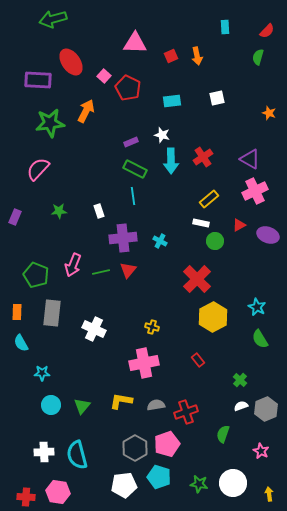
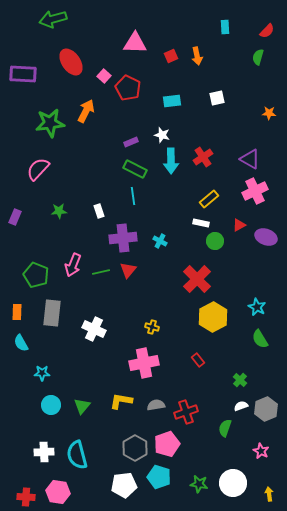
purple rectangle at (38, 80): moved 15 px left, 6 px up
orange star at (269, 113): rotated 16 degrees counterclockwise
purple ellipse at (268, 235): moved 2 px left, 2 px down
green semicircle at (223, 434): moved 2 px right, 6 px up
